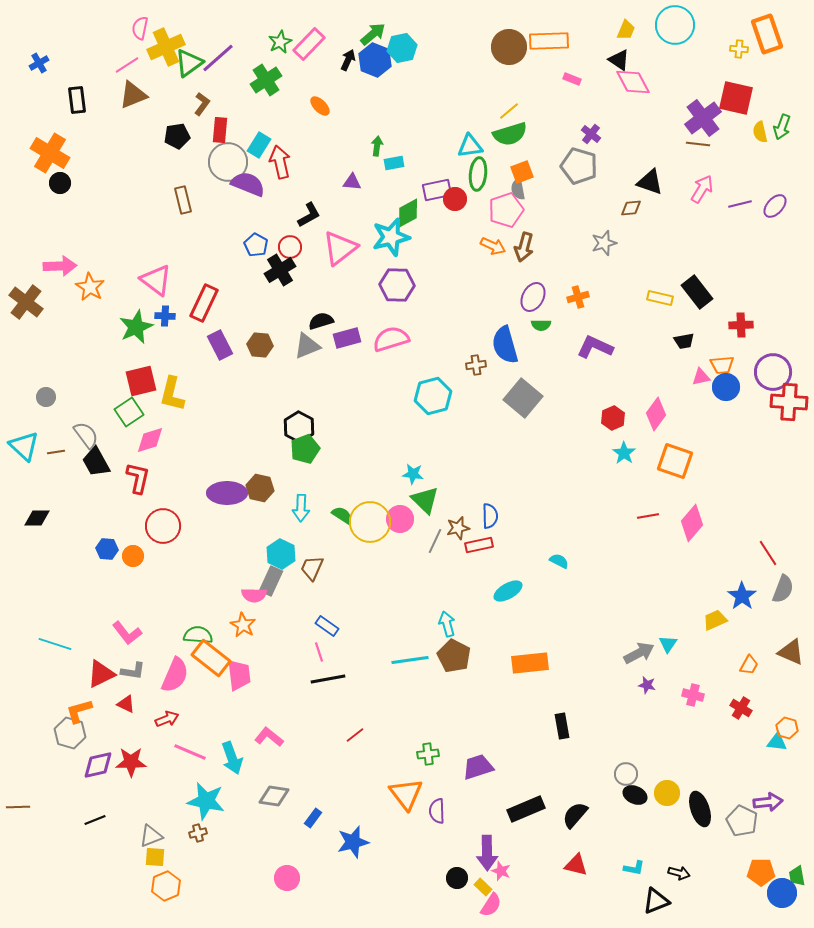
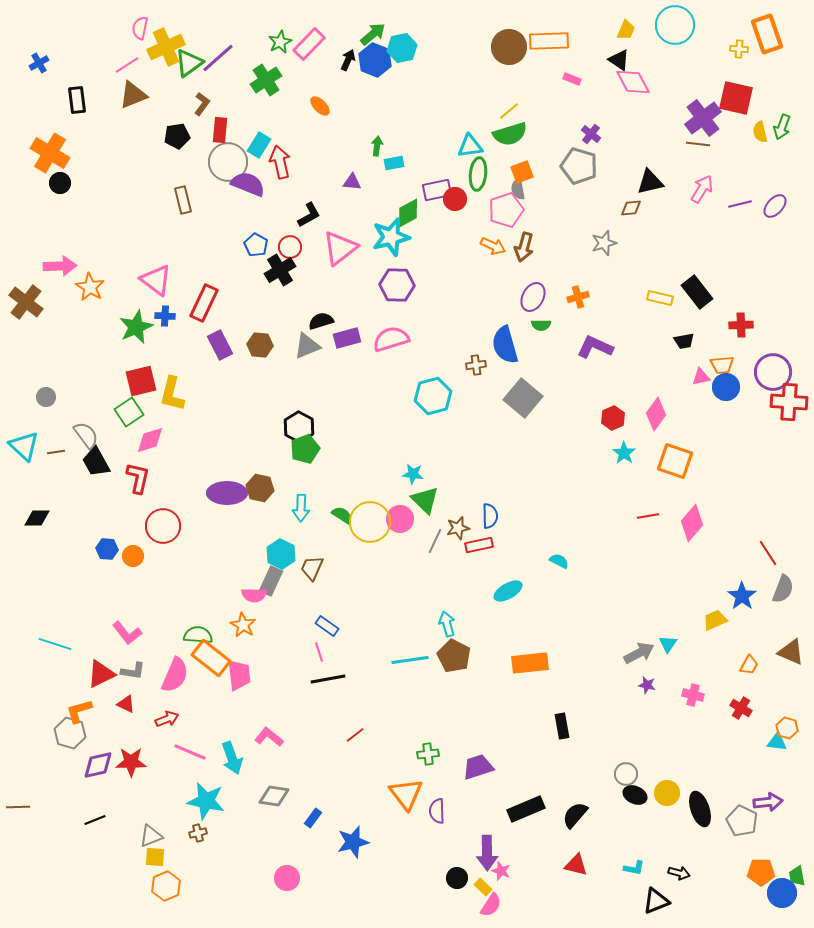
black triangle at (650, 182): rotated 32 degrees counterclockwise
